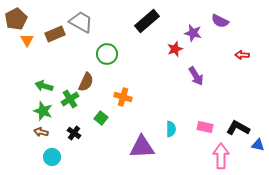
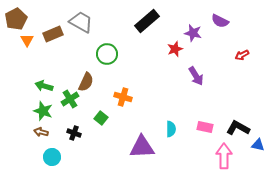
brown rectangle: moved 2 px left
red arrow: rotated 32 degrees counterclockwise
black cross: rotated 16 degrees counterclockwise
pink arrow: moved 3 px right
